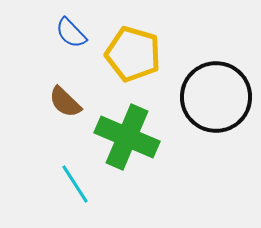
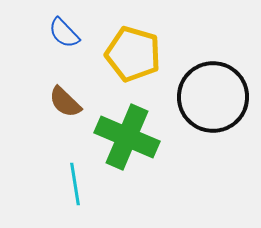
blue semicircle: moved 7 px left
black circle: moved 3 px left
cyan line: rotated 24 degrees clockwise
